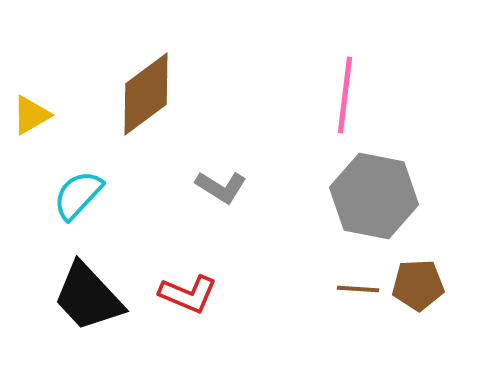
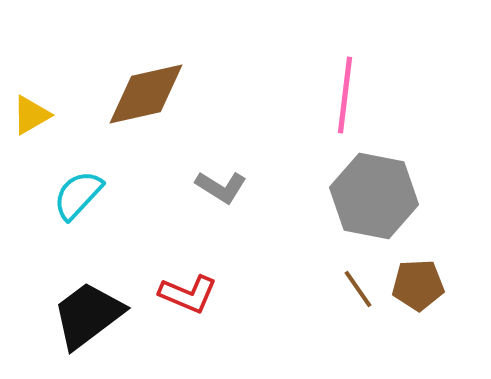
brown diamond: rotated 24 degrees clockwise
brown line: rotated 51 degrees clockwise
black trapezoid: moved 18 px down; rotated 96 degrees clockwise
